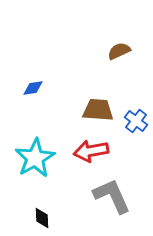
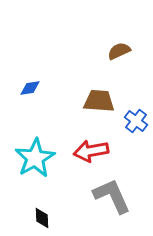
blue diamond: moved 3 px left
brown trapezoid: moved 1 px right, 9 px up
